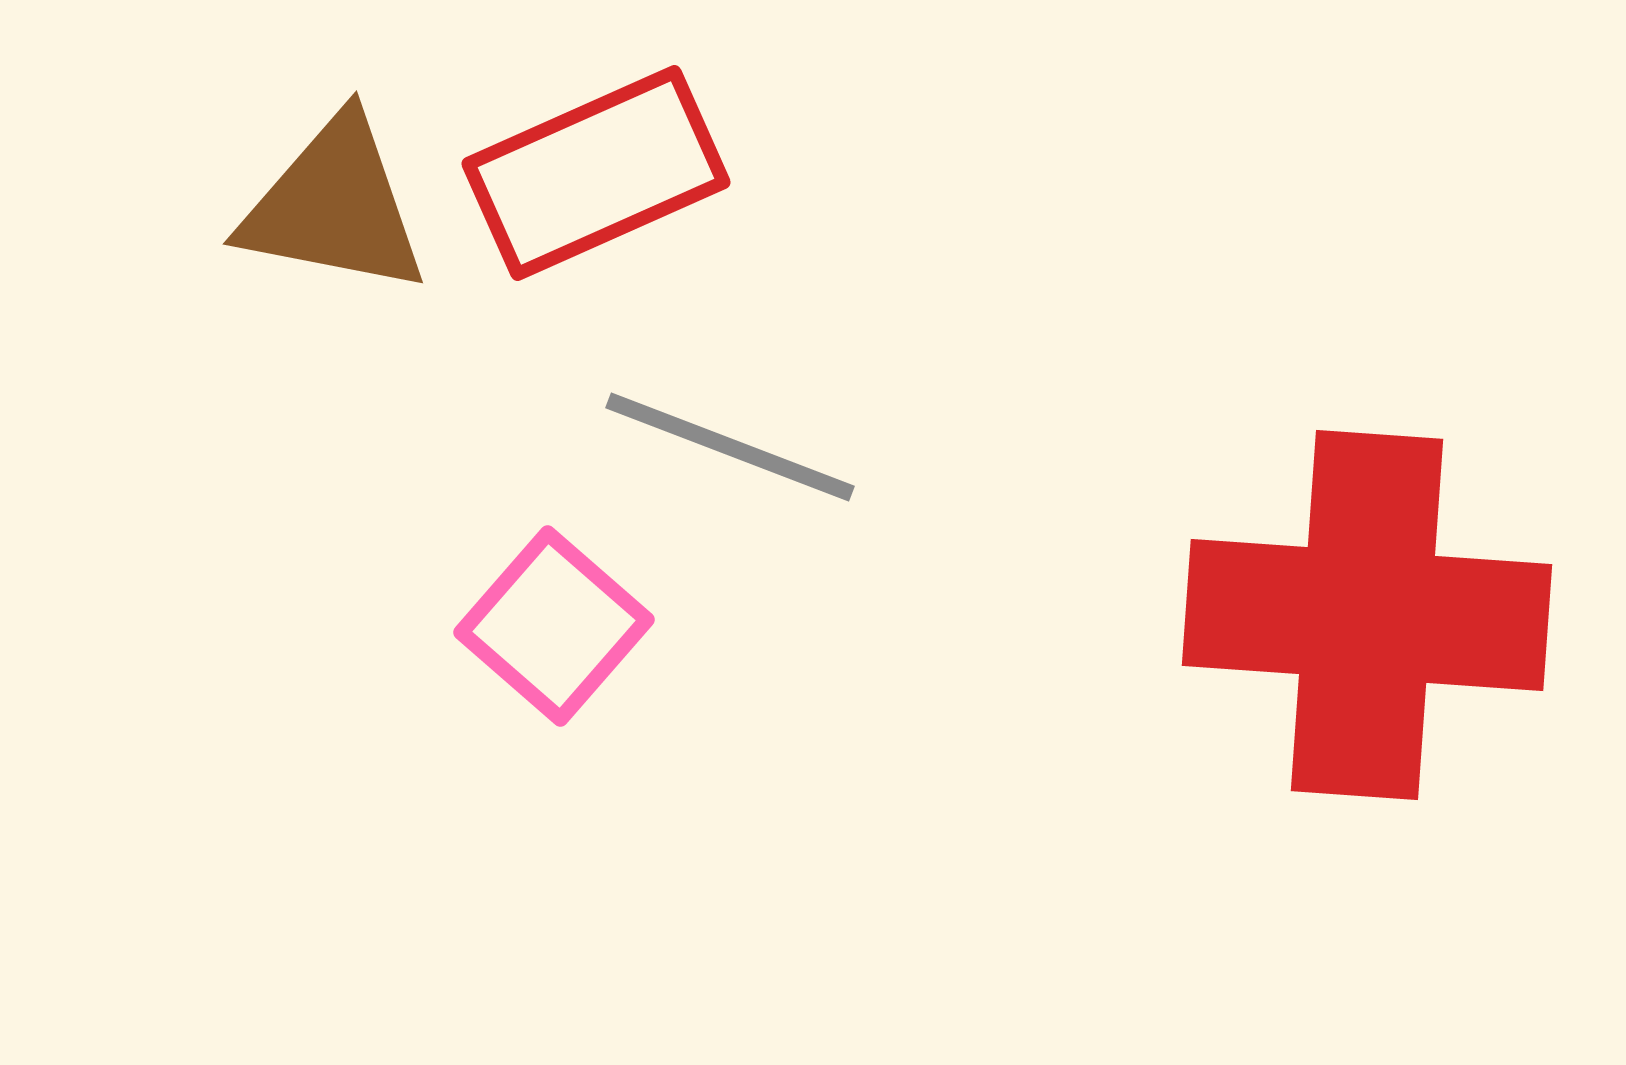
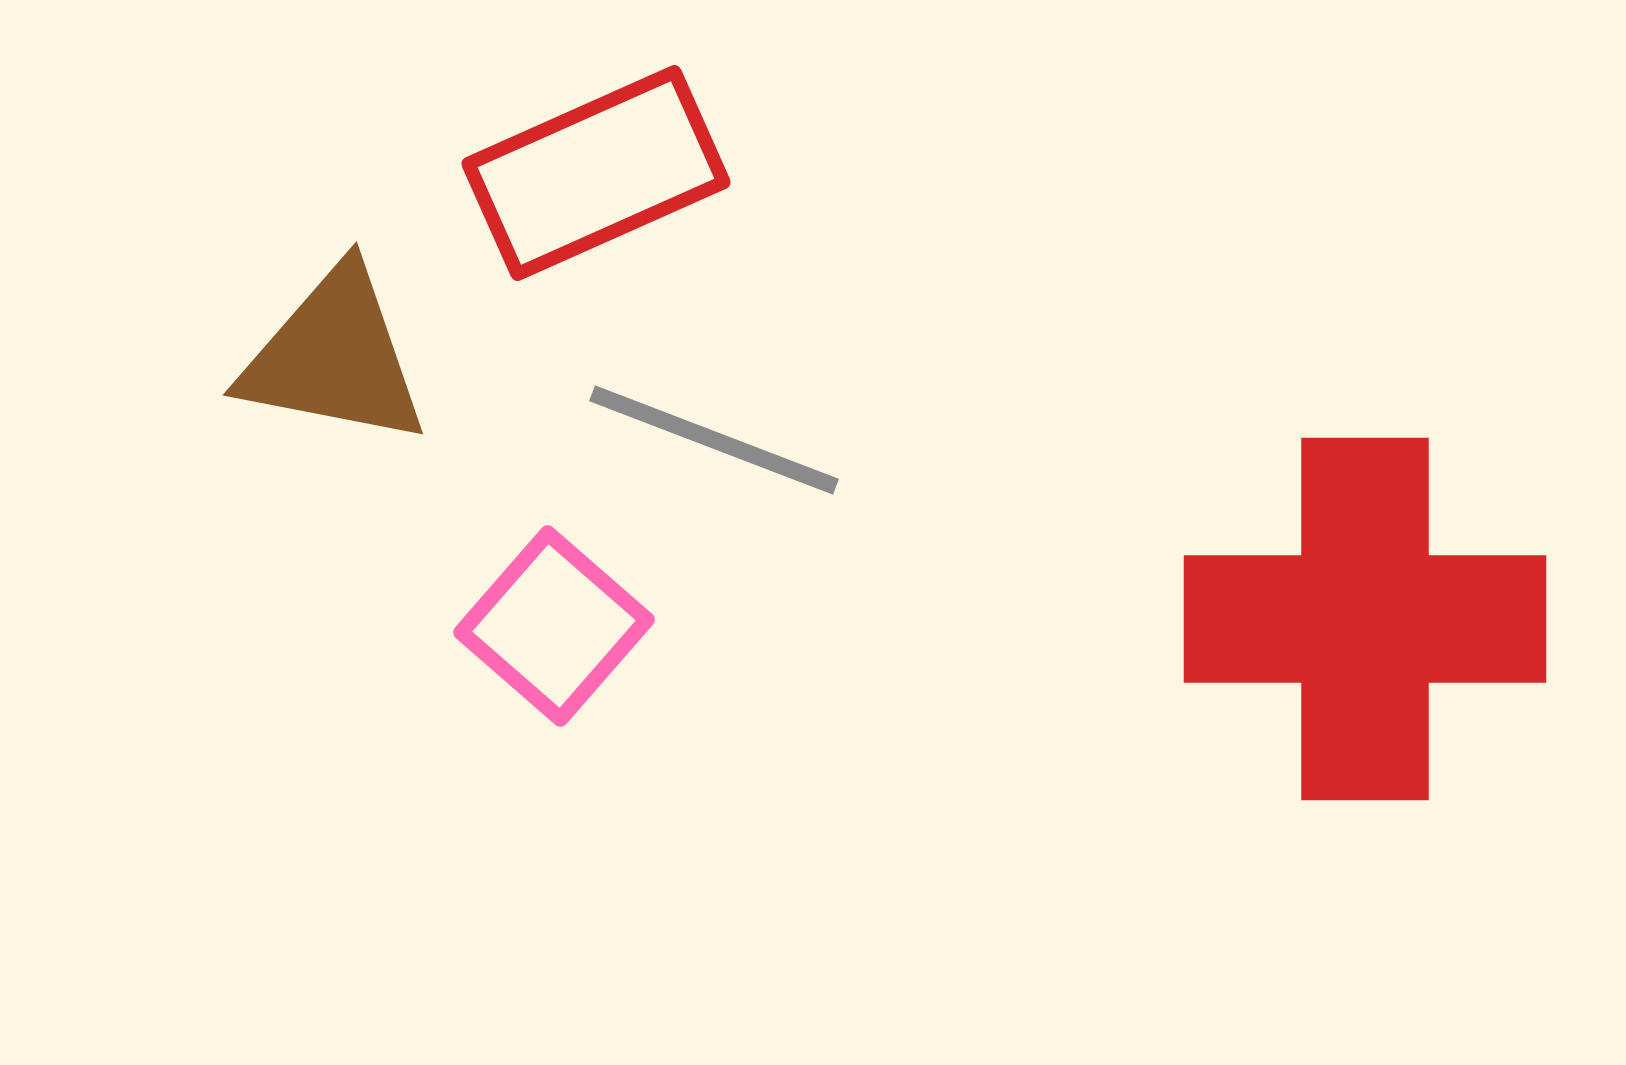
brown triangle: moved 151 px down
gray line: moved 16 px left, 7 px up
red cross: moved 2 px left, 4 px down; rotated 4 degrees counterclockwise
